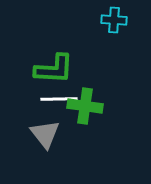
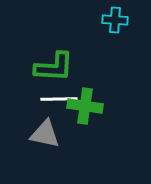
cyan cross: moved 1 px right
green L-shape: moved 2 px up
gray triangle: rotated 40 degrees counterclockwise
